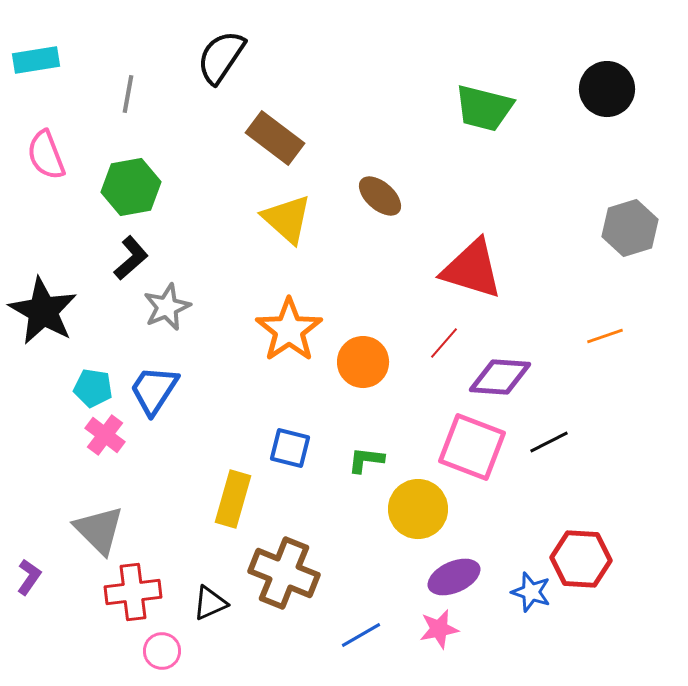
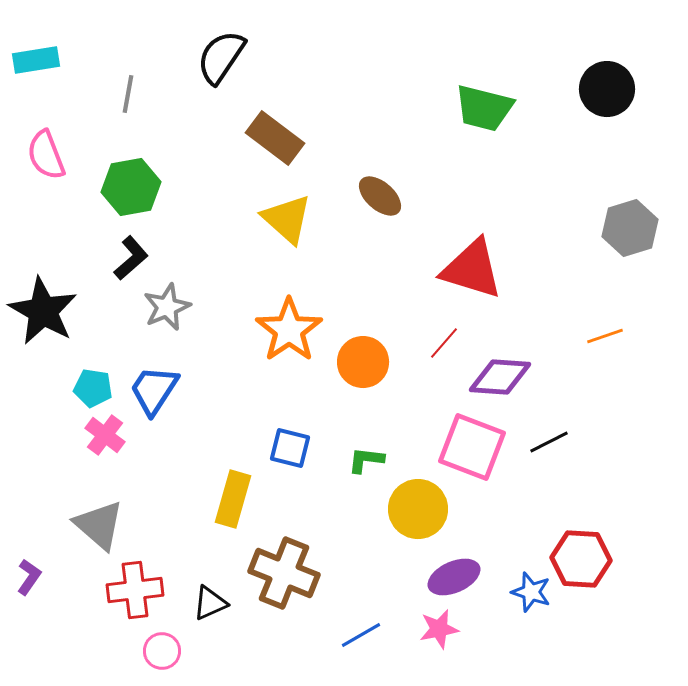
gray triangle: moved 5 px up; rotated 4 degrees counterclockwise
red cross: moved 2 px right, 2 px up
